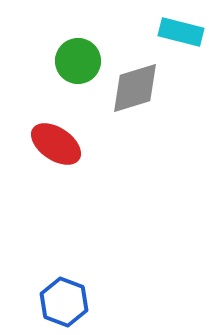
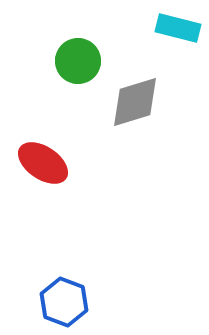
cyan rectangle: moved 3 px left, 4 px up
gray diamond: moved 14 px down
red ellipse: moved 13 px left, 19 px down
